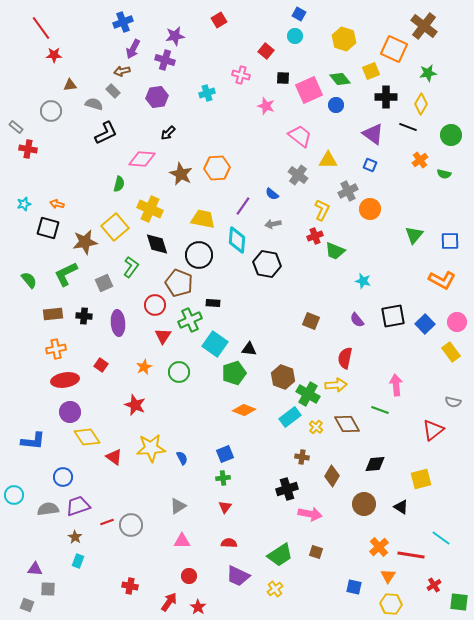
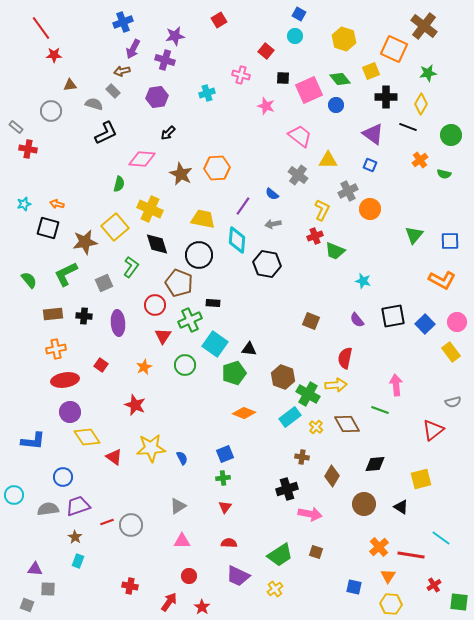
green circle at (179, 372): moved 6 px right, 7 px up
gray semicircle at (453, 402): rotated 28 degrees counterclockwise
orange diamond at (244, 410): moved 3 px down
red star at (198, 607): moved 4 px right
